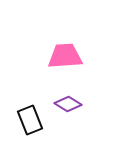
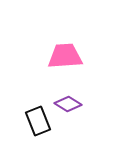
black rectangle: moved 8 px right, 1 px down
